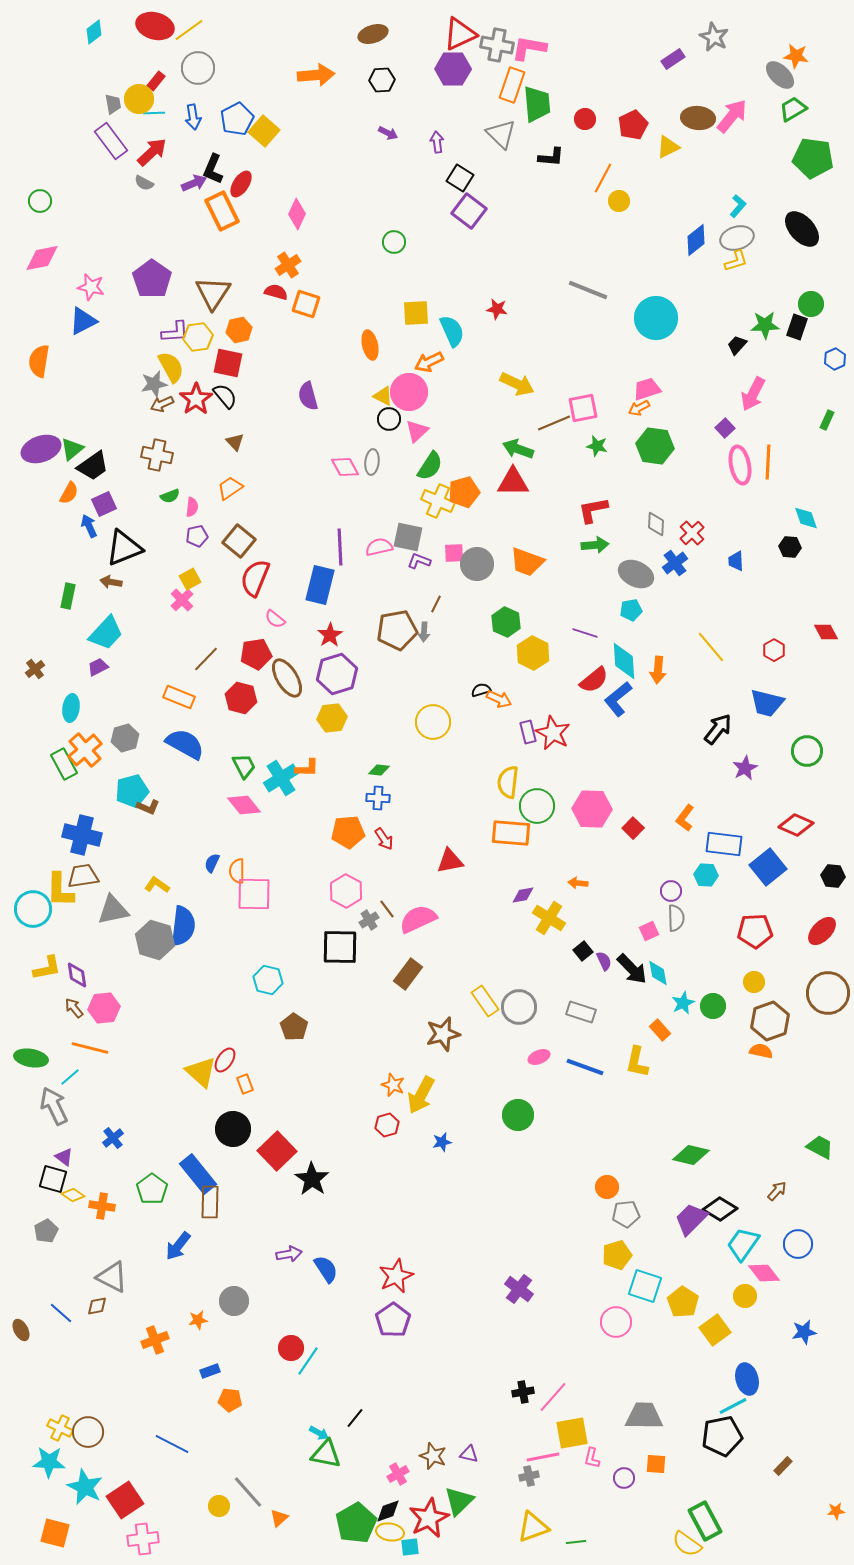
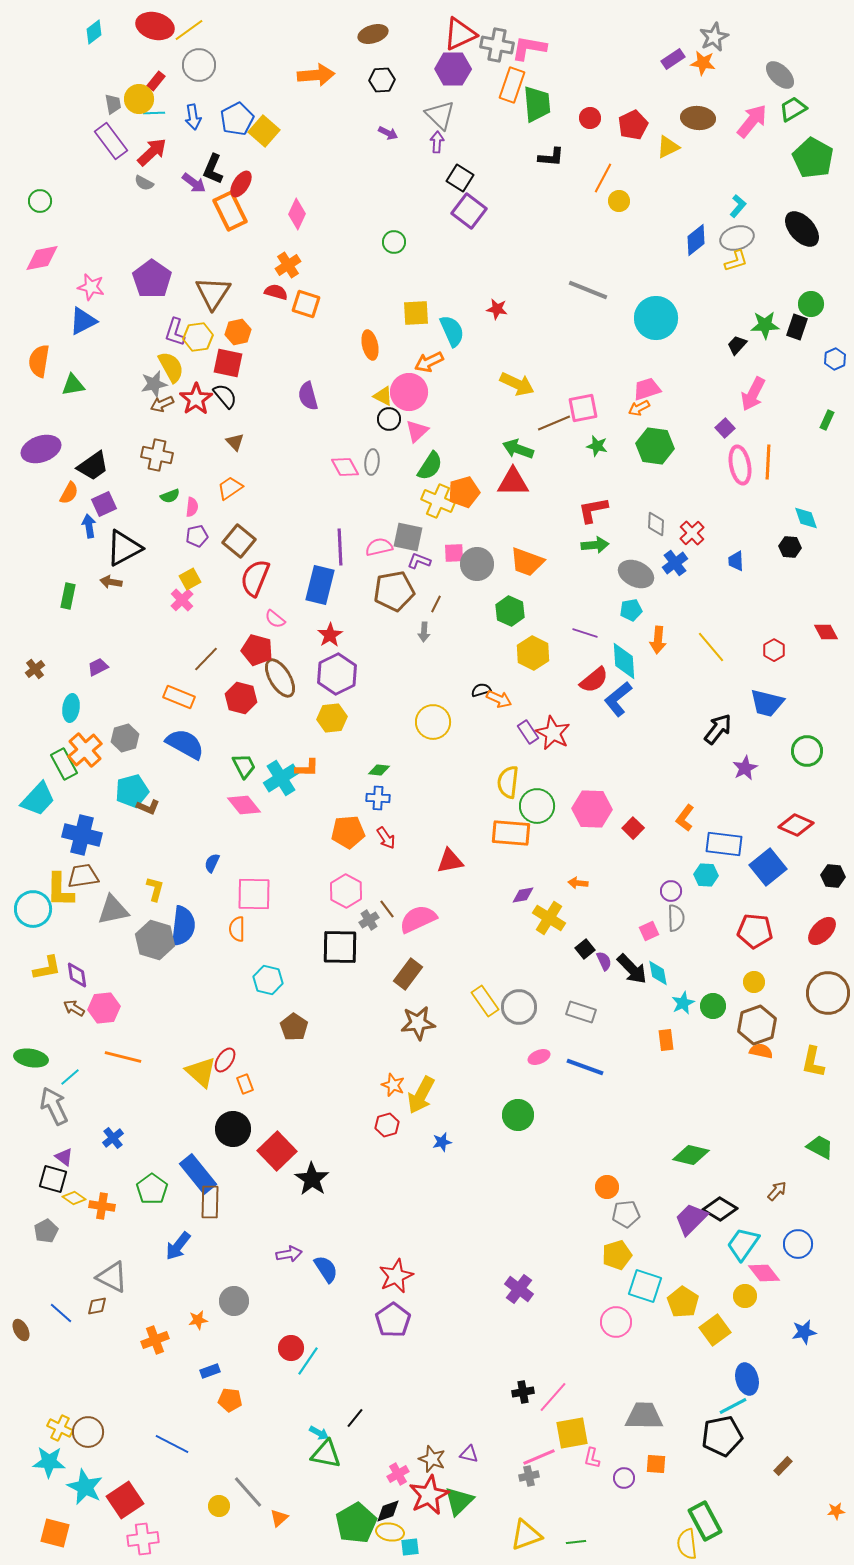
gray star at (714, 37): rotated 20 degrees clockwise
orange star at (796, 56): moved 93 px left, 7 px down
gray circle at (198, 68): moved 1 px right, 3 px up
pink arrow at (732, 116): moved 20 px right, 5 px down
red circle at (585, 119): moved 5 px right, 1 px up
gray triangle at (501, 134): moved 61 px left, 19 px up
purple arrow at (437, 142): rotated 10 degrees clockwise
green pentagon at (813, 158): rotated 21 degrees clockwise
purple arrow at (194, 183): rotated 60 degrees clockwise
orange rectangle at (222, 211): moved 8 px right
orange hexagon at (239, 330): moved 1 px left, 2 px down
purple L-shape at (175, 332): rotated 112 degrees clockwise
green triangle at (72, 449): moved 1 px right, 64 px up; rotated 30 degrees clockwise
blue arrow at (89, 526): rotated 15 degrees clockwise
black triangle at (124, 548): rotated 6 degrees counterclockwise
green hexagon at (506, 622): moved 4 px right, 11 px up
brown pentagon at (397, 630): moved 3 px left, 39 px up
cyan trapezoid at (106, 633): moved 68 px left, 166 px down
red pentagon at (256, 654): moved 1 px right, 4 px up; rotated 24 degrees clockwise
orange arrow at (658, 670): moved 30 px up
purple hexagon at (337, 674): rotated 9 degrees counterclockwise
brown ellipse at (287, 678): moved 7 px left
purple rectangle at (528, 732): rotated 20 degrees counterclockwise
red arrow at (384, 839): moved 2 px right, 1 px up
orange semicircle at (237, 871): moved 58 px down
yellow L-shape at (157, 885): moved 2 px left, 4 px down; rotated 70 degrees clockwise
red pentagon at (755, 931): rotated 8 degrees clockwise
black square at (583, 951): moved 2 px right, 2 px up
brown arrow at (74, 1008): rotated 20 degrees counterclockwise
brown hexagon at (770, 1021): moved 13 px left, 4 px down
orange rectangle at (660, 1030): moved 6 px right, 10 px down; rotated 35 degrees clockwise
brown star at (443, 1034): moved 25 px left, 11 px up; rotated 8 degrees clockwise
orange line at (90, 1048): moved 33 px right, 9 px down
yellow L-shape at (637, 1062): moved 176 px right
yellow diamond at (73, 1195): moved 1 px right, 3 px down
brown star at (433, 1456): moved 1 px left, 3 px down
pink line at (543, 1457): moved 4 px left; rotated 12 degrees counterclockwise
red star at (429, 1518): moved 23 px up
yellow triangle at (533, 1527): moved 7 px left, 8 px down
yellow semicircle at (687, 1544): rotated 48 degrees clockwise
